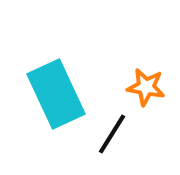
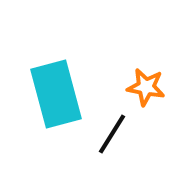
cyan rectangle: rotated 10 degrees clockwise
